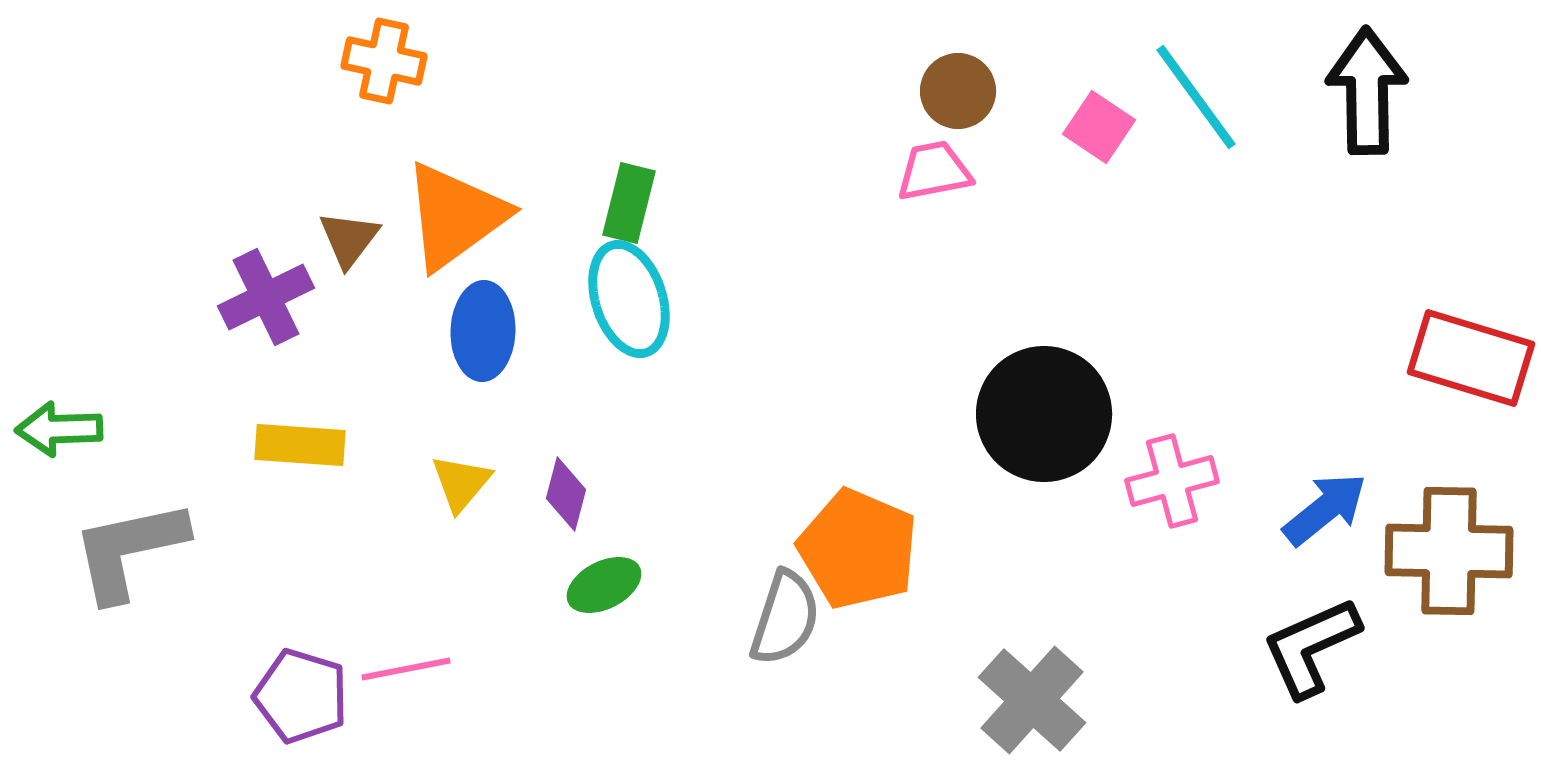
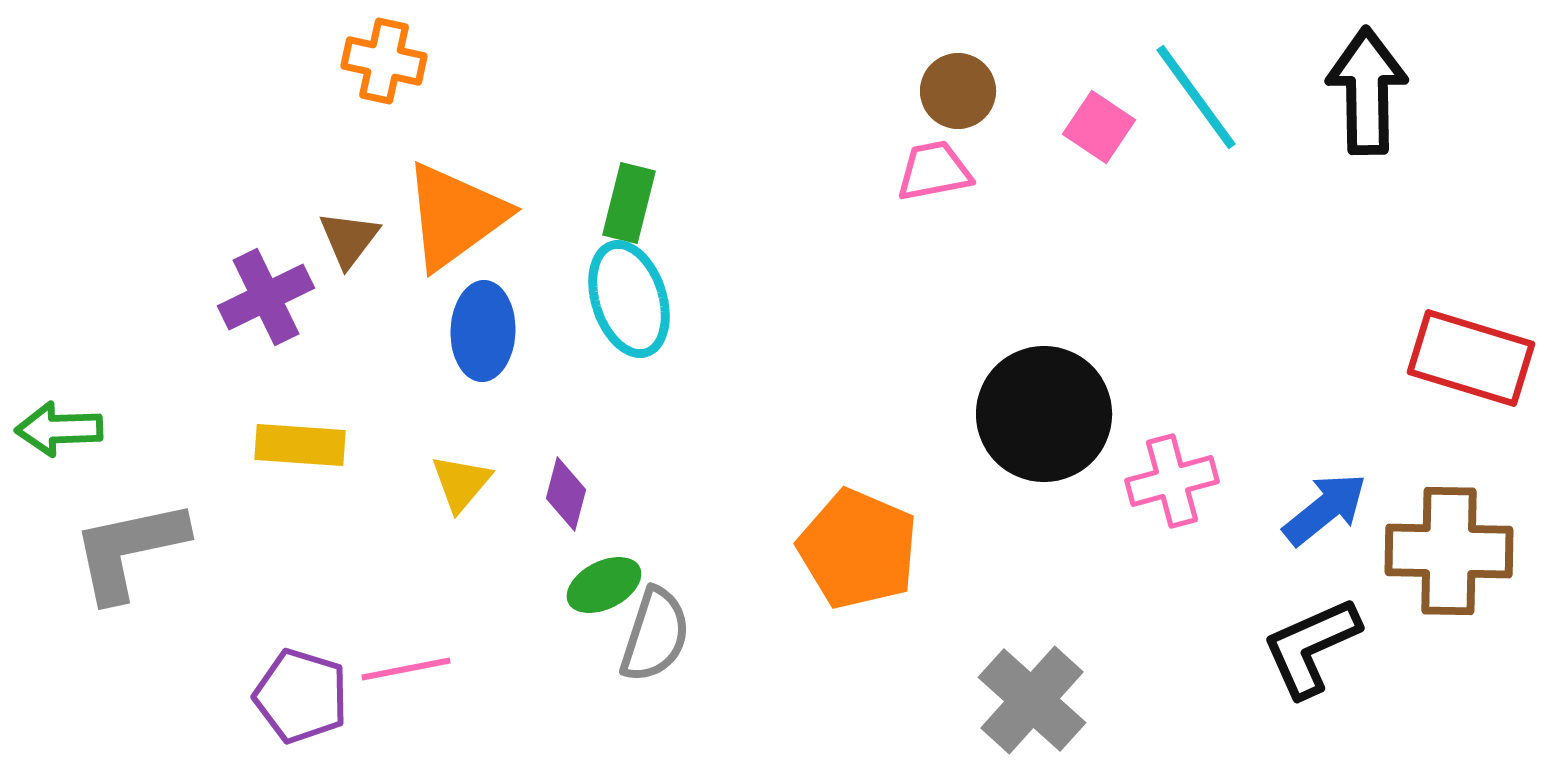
gray semicircle: moved 130 px left, 17 px down
